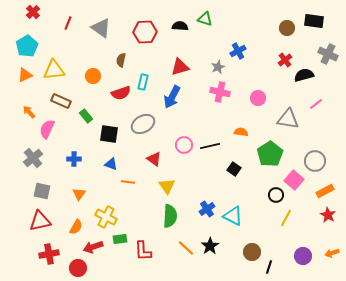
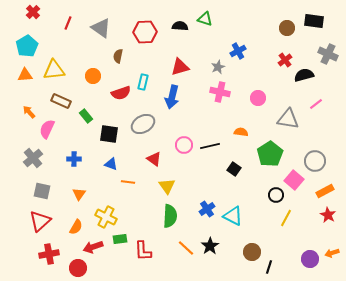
brown semicircle at (121, 60): moved 3 px left, 4 px up
orange triangle at (25, 75): rotated 21 degrees clockwise
blue arrow at (172, 97): rotated 15 degrees counterclockwise
red triangle at (40, 221): rotated 30 degrees counterclockwise
purple circle at (303, 256): moved 7 px right, 3 px down
